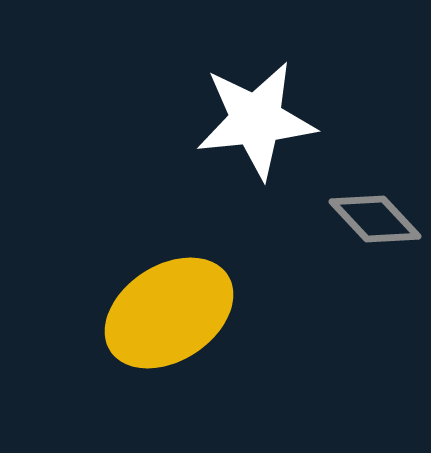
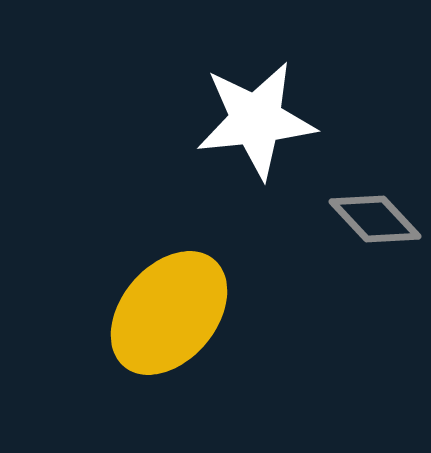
yellow ellipse: rotated 17 degrees counterclockwise
